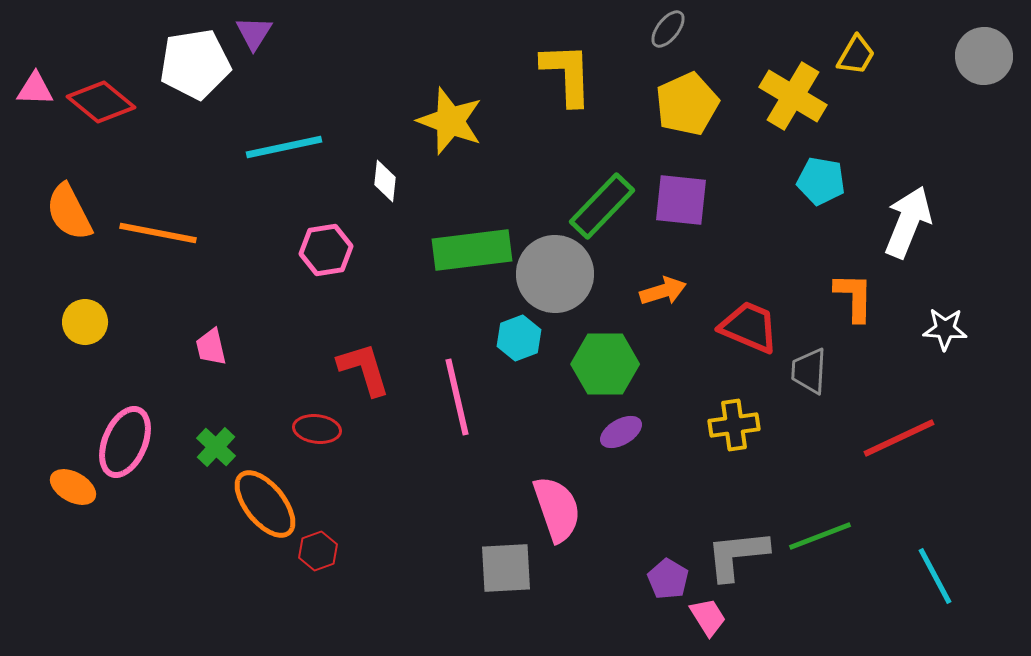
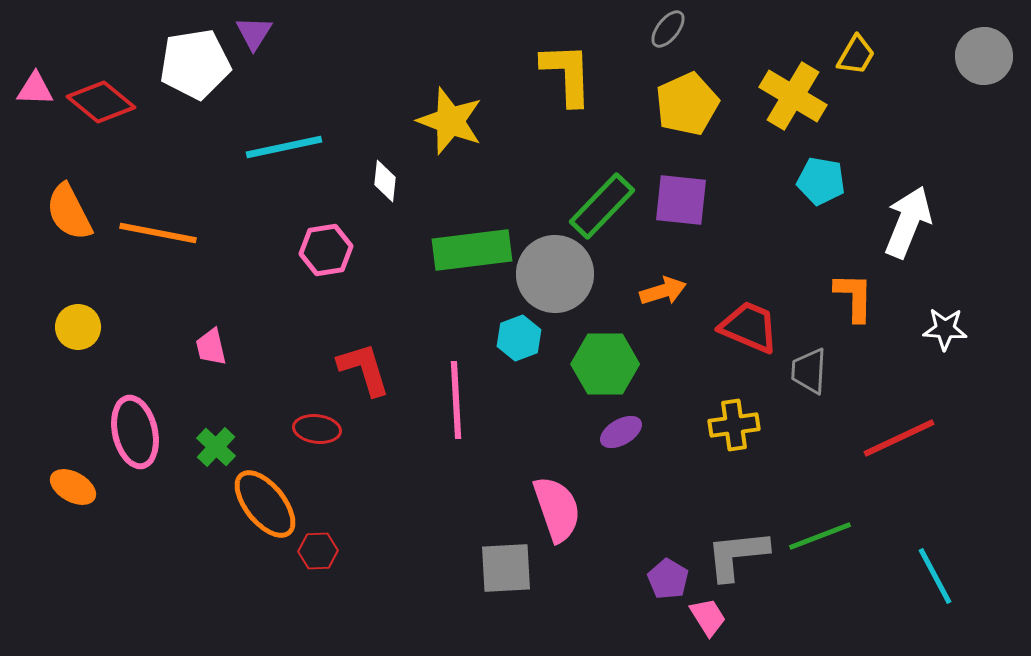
yellow circle at (85, 322): moved 7 px left, 5 px down
pink line at (457, 397): moved 1 px left, 3 px down; rotated 10 degrees clockwise
pink ellipse at (125, 442): moved 10 px right, 10 px up; rotated 36 degrees counterclockwise
red hexagon at (318, 551): rotated 18 degrees clockwise
